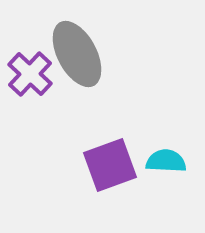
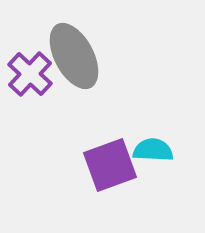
gray ellipse: moved 3 px left, 2 px down
cyan semicircle: moved 13 px left, 11 px up
